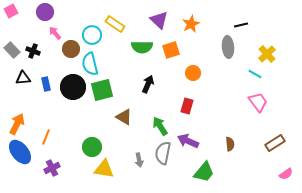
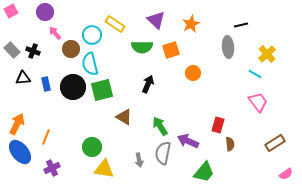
purple triangle: moved 3 px left
red rectangle: moved 31 px right, 19 px down
